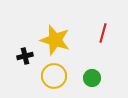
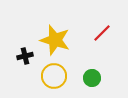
red line: moved 1 px left; rotated 30 degrees clockwise
